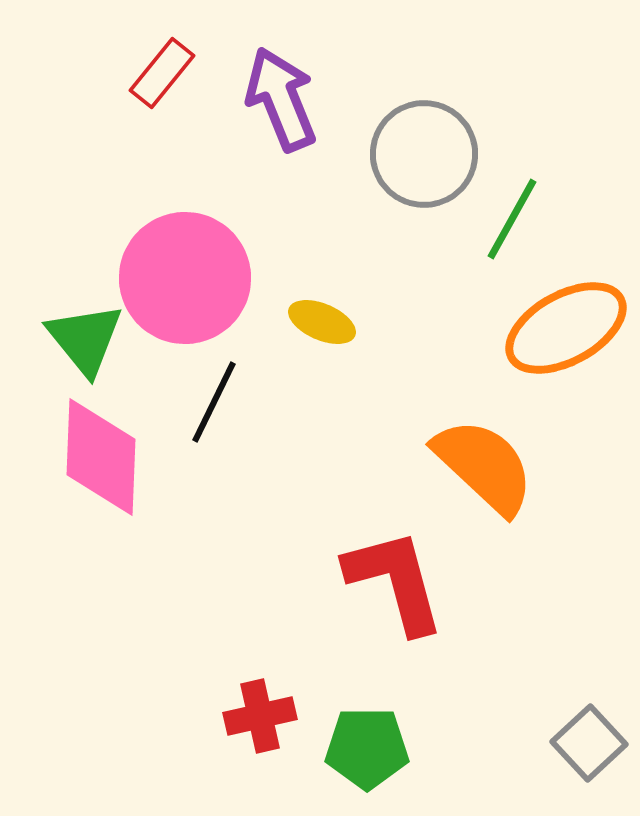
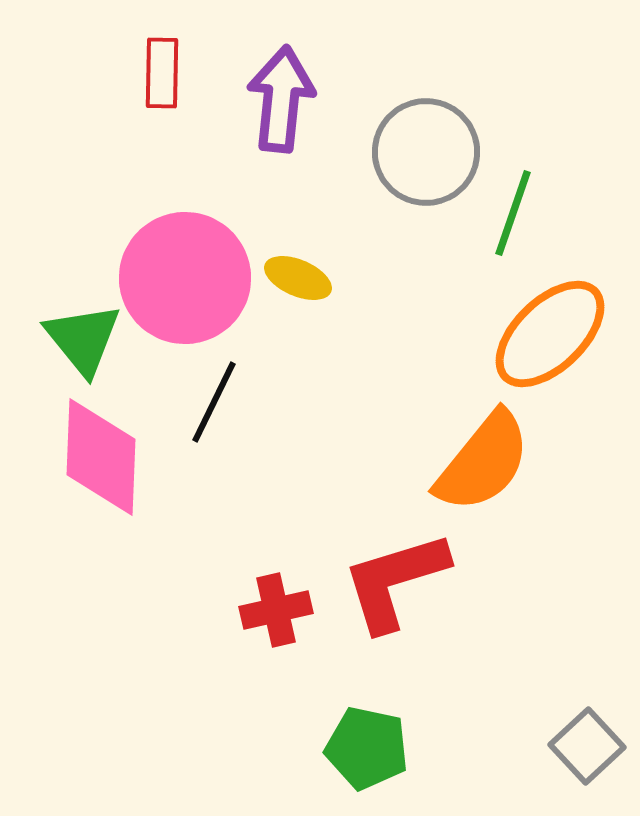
red rectangle: rotated 38 degrees counterclockwise
purple arrow: rotated 28 degrees clockwise
gray circle: moved 2 px right, 2 px up
green line: moved 1 px right, 6 px up; rotated 10 degrees counterclockwise
yellow ellipse: moved 24 px left, 44 px up
orange ellipse: moved 16 px left, 6 px down; rotated 15 degrees counterclockwise
green triangle: moved 2 px left
orange semicircle: moved 1 px left, 4 px up; rotated 86 degrees clockwise
red L-shape: rotated 92 degrees counterclockwise
red cross: moved 16 px right, 106 px up
gray square: moved 2 px left, 3 px down
green pentagon: rotated 12 degrees clockwise
